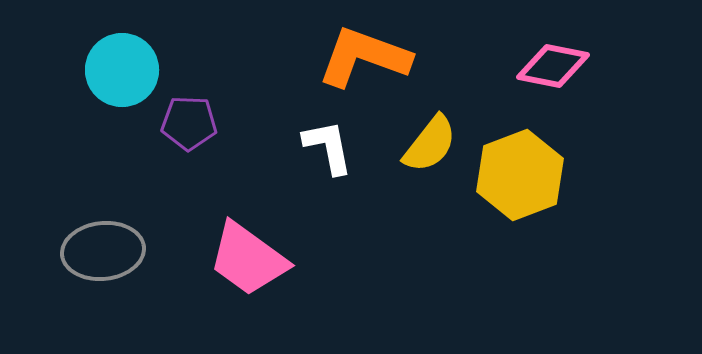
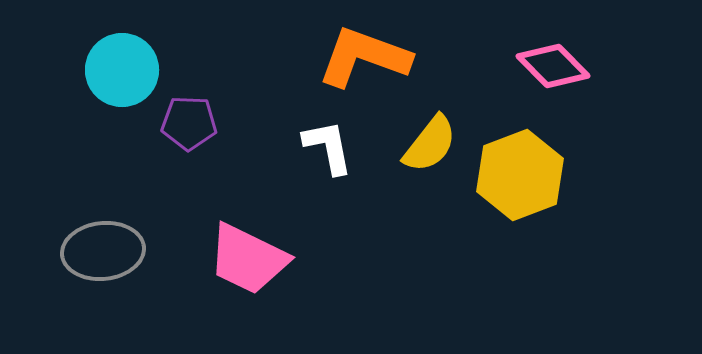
pink diamond: rotated 34 degrees clockwise
pink trapezoid: rotated 10 degrees counterclockwise
